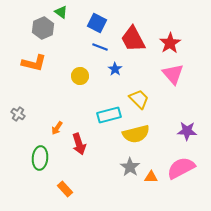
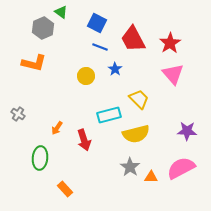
yellow circle: moved 6 px right
red arrow: moved 5 px right, 4 px up
